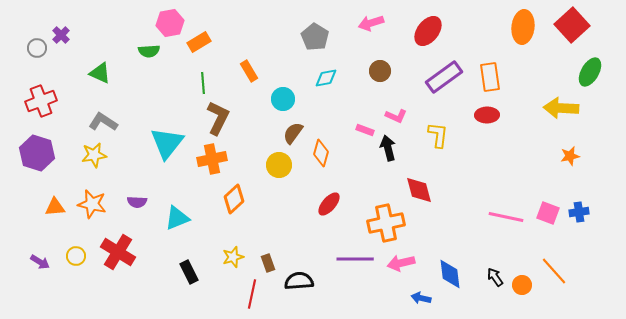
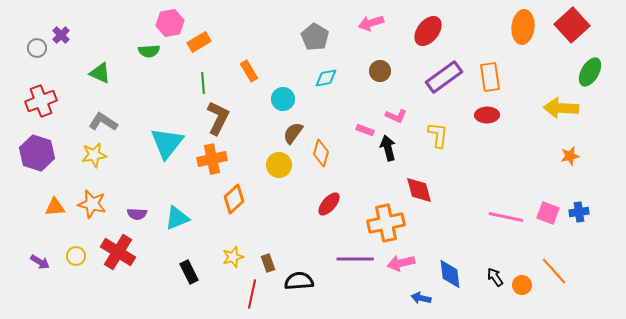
purple semicircle at (137, 202): moved 12 px down
